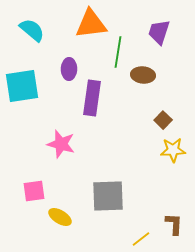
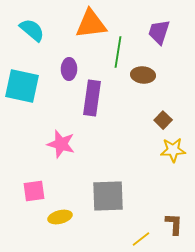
cyan square: rotated 21 degrees clockwise
yellow ellipse: rotated 45 degrees counterclockwise
